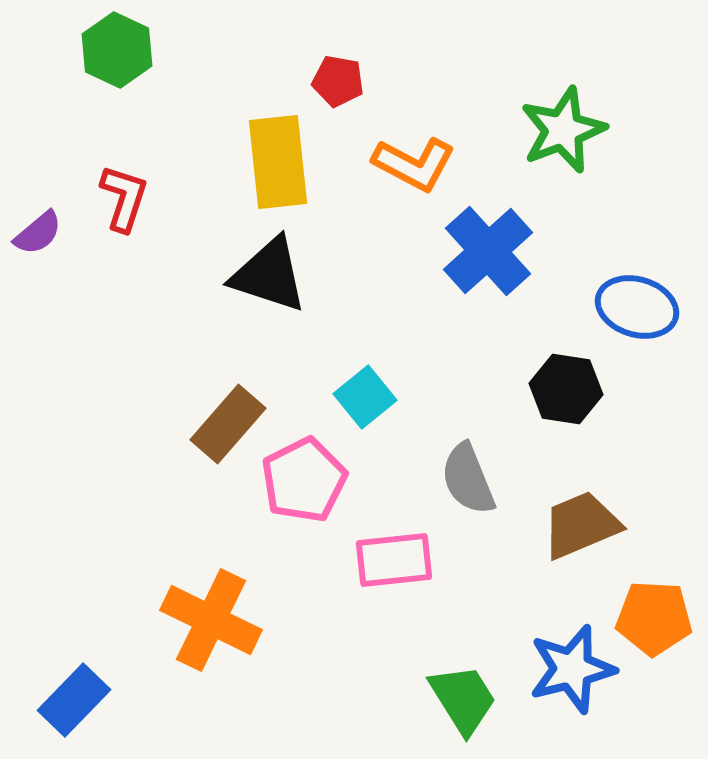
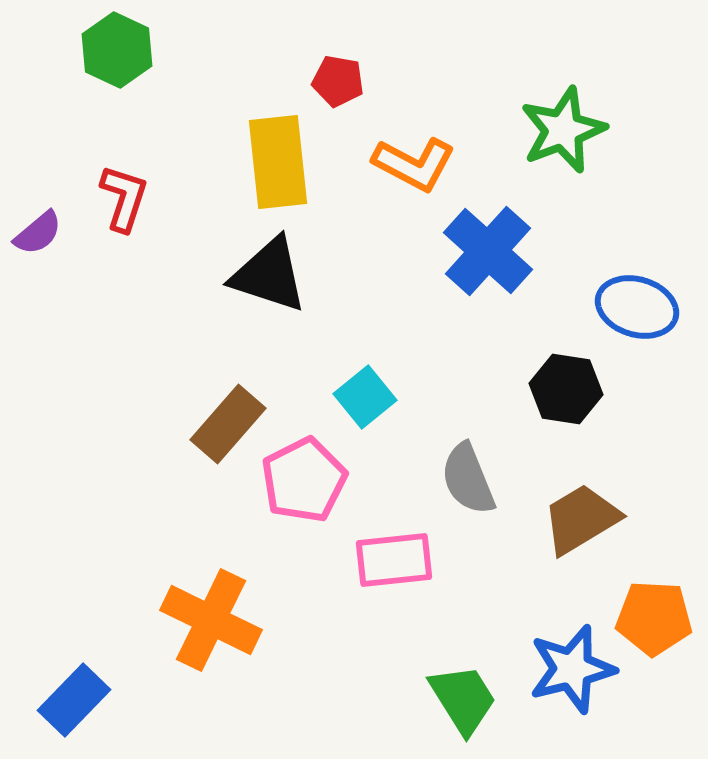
blue cross: rotated 6 degrees counterclockwise
brown trapezoid: moved 6 px up; rotated 8 degrees counterclockwise
